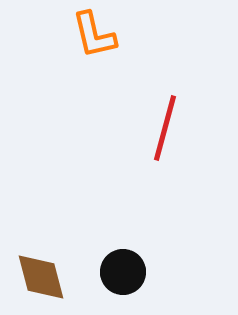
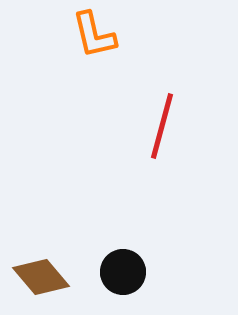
red line: moved 3 px left, 2 px up
brown diamond: rotated 26 degrees counterclockwise
